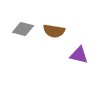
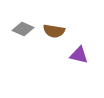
gray diamond: rotated 10 degrees clockwise
